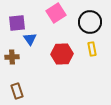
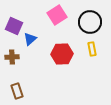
pink square: moved 1 px right, 2 px down
purple square: moved 3 px left, 3 px down; rotated 30 degrees clockwise
blue triangle: rotated 24 degrees clockwise
